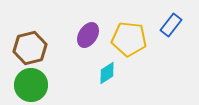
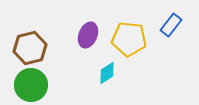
purple ellipse: rotated 10 degrees counterclockwise
